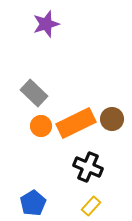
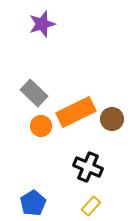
purple star: moved 4 px left
orange rectangle: moved 11 px up
